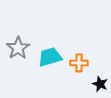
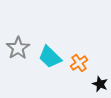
cyan trapezoid: rotated 120 degrees counterclockwise
orange cross: rotated 36 degrees counterclockwise
